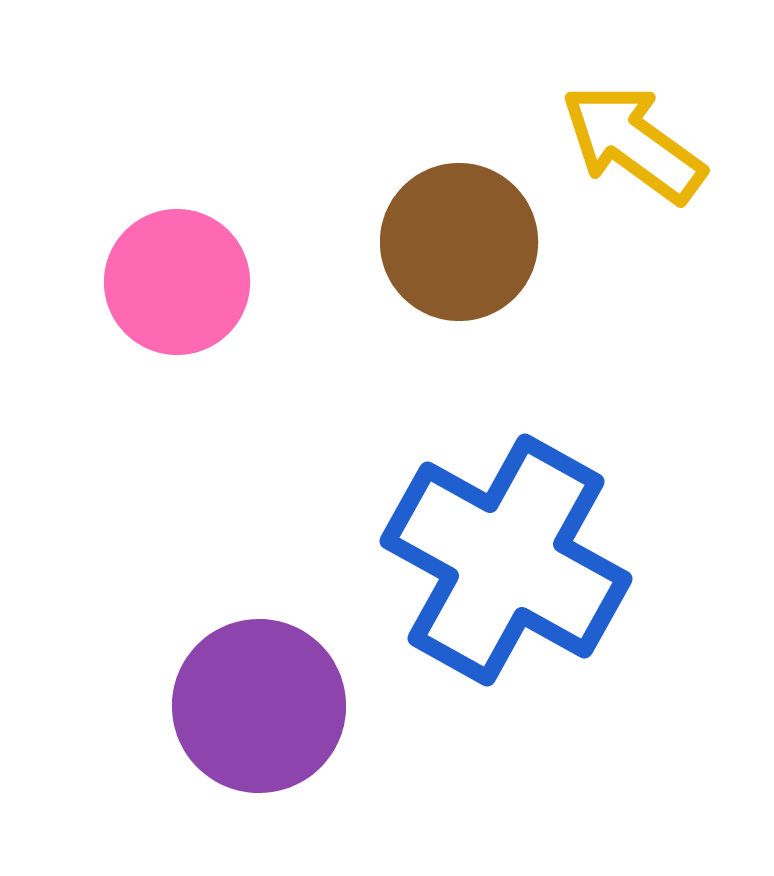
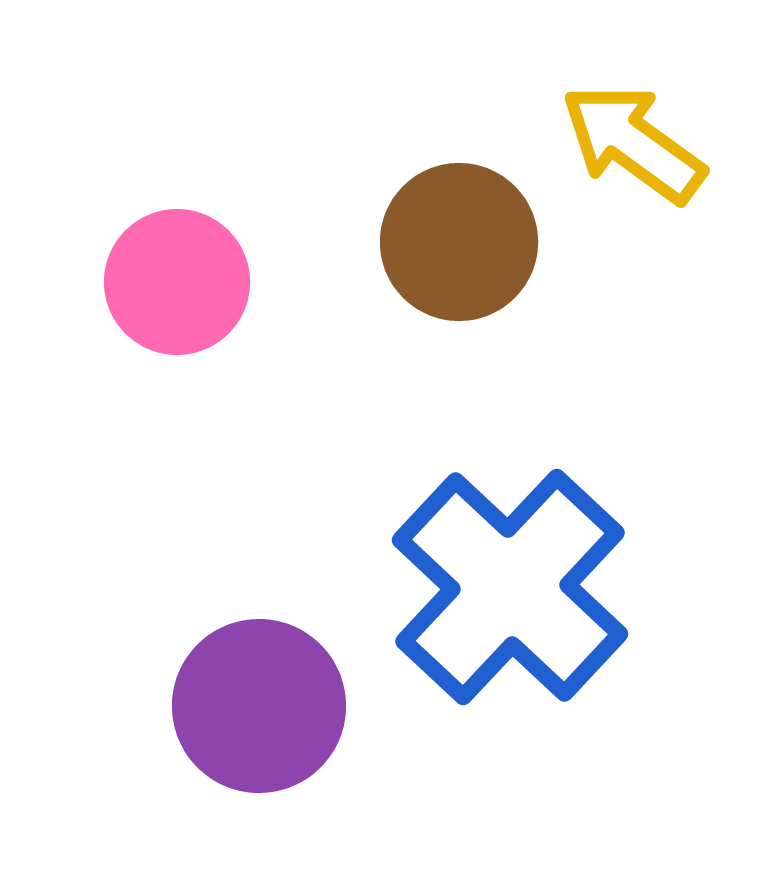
blue cross: moved 4 px right, 27 px down; rotated 14 degrees clockwise
